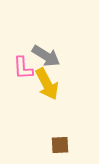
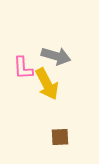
gray arrow: moved 10 px right; rotated 16 degrees counterclockwise
brown square: moved 8 px up
